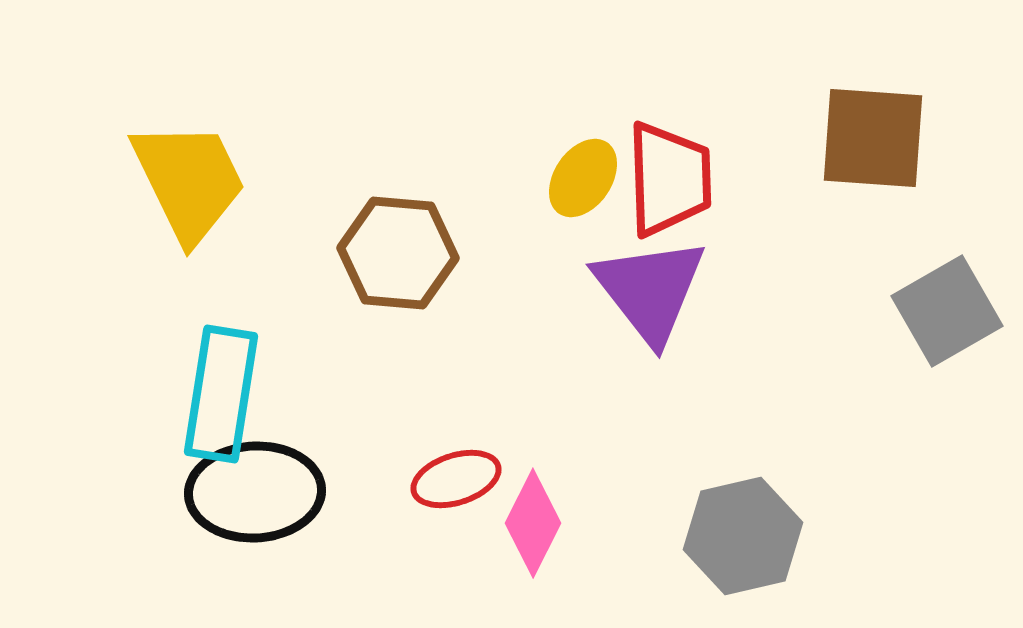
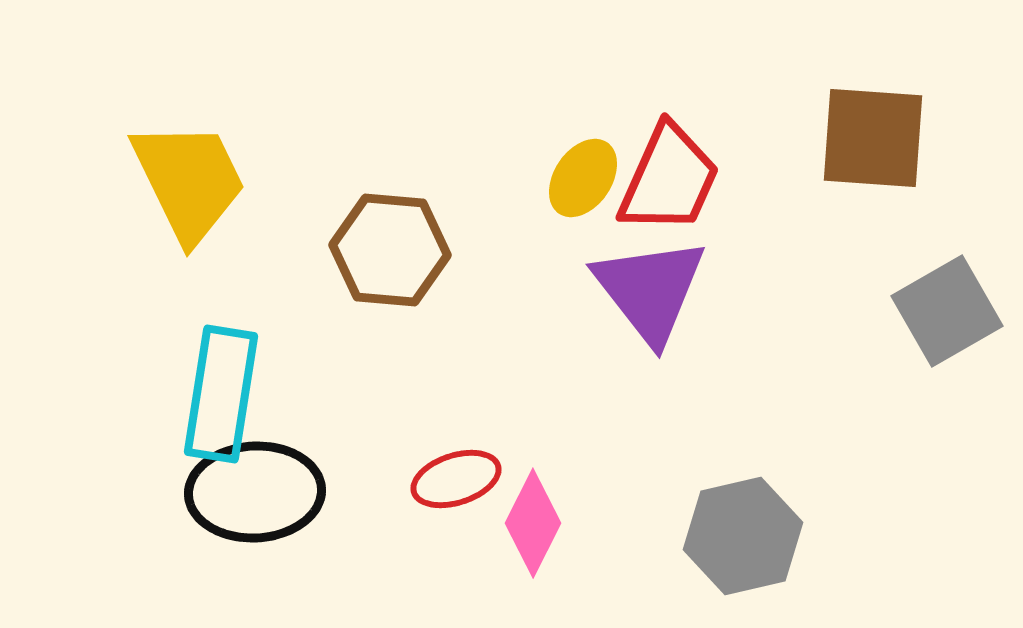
red trapezoid: rotated 26 degrees clockwise
brown hexagon: moved 8 px left, 3 px up
